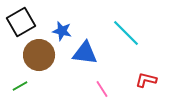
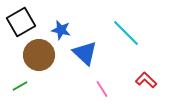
blue star: moved 1 px left, 1 px up
blue triangle: rotated 36 degrees clockwise
red L-shape: rotated 30 degrees clockwise
